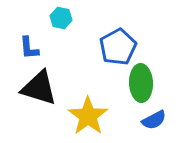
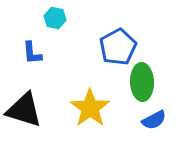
cyan hexagon: moved 6 px left
blue L-shape: moved 3 px right, 5 px down
green ellipse: moved 1 px right, 1 px up
black triangle: moved 15 px left, 22 px down
yellow star: moved 2 px right, 8 px up
